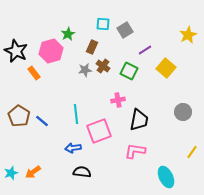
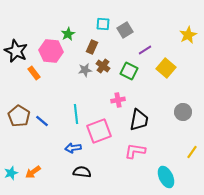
pink hexagon: rotated 20 degrees clockwise
